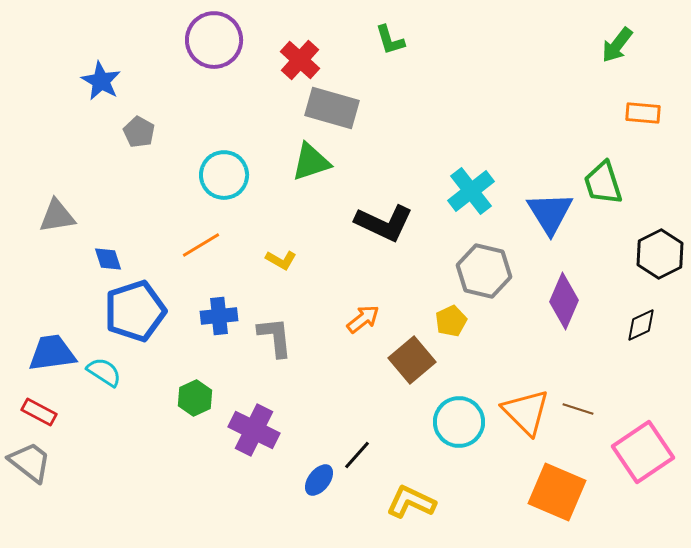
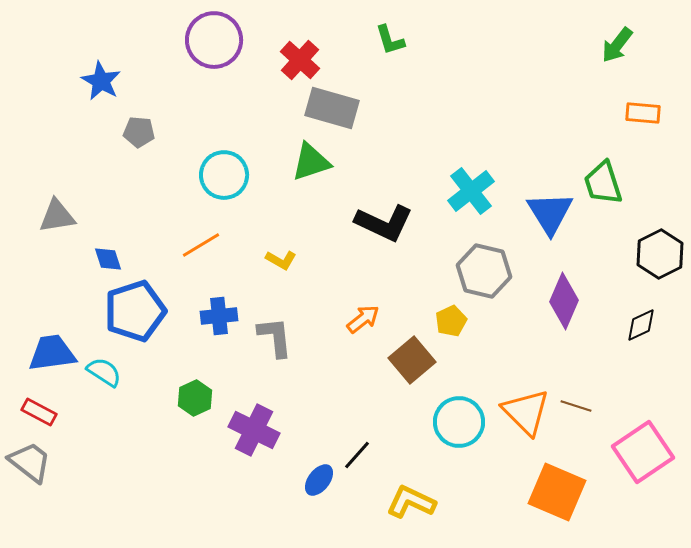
gray pentagon at (139, 132): rotated 24 degrees counterclockwise
brown line at (578, 409): moved 2 px left, 3 px up
